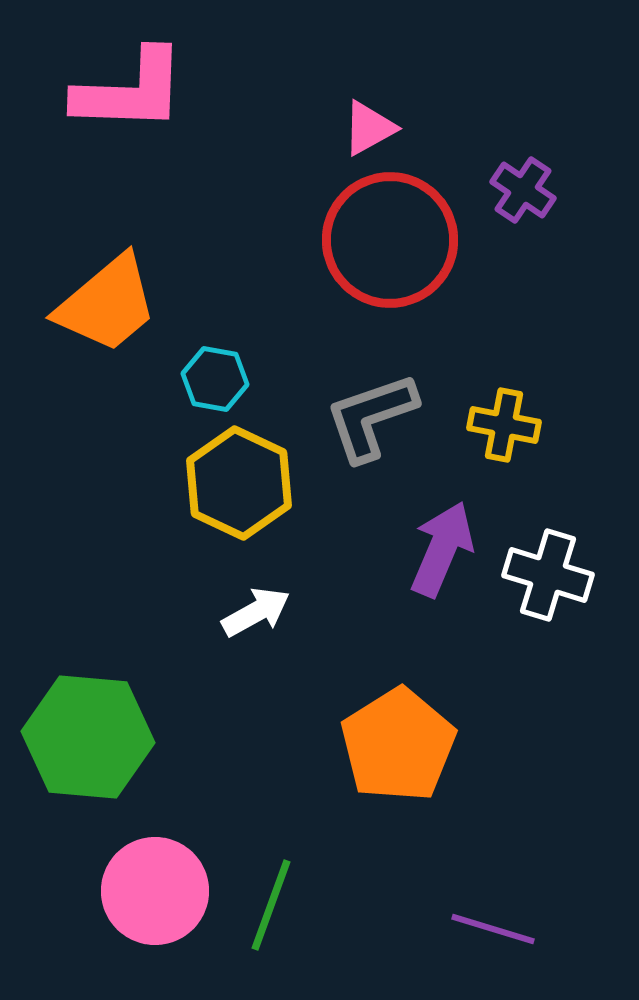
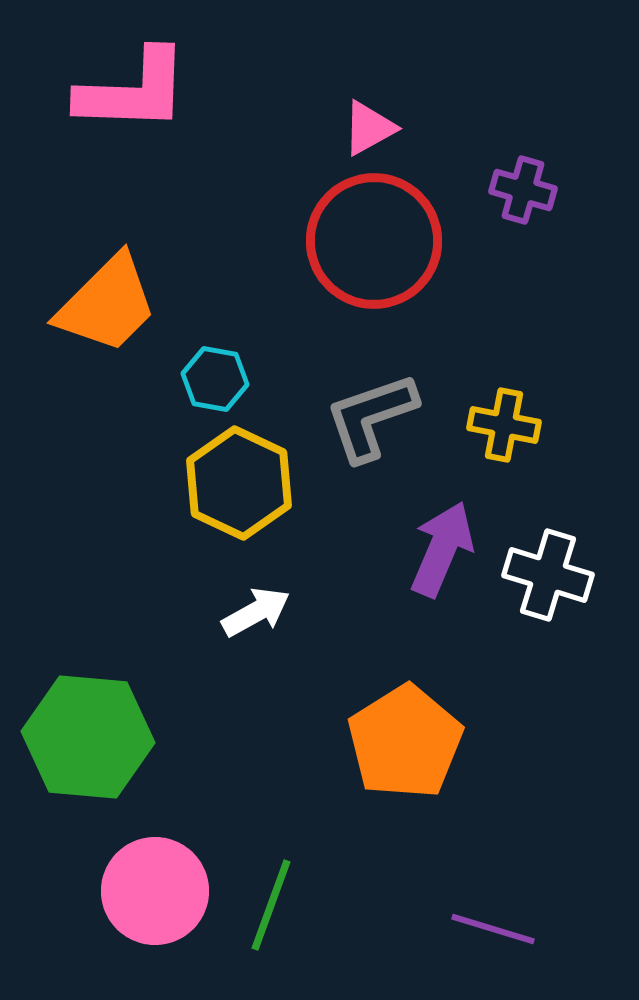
pink L-shape: moved 3 px right
purple cross: rotated 18 degrees counterclockwise
red circle: moved 16 px left, 1 px down
orange trapezoid: rotated 5 degrees counterclockwise
orange pentagon: moved 7 px right, 3 px up
